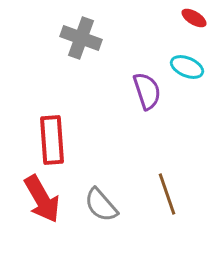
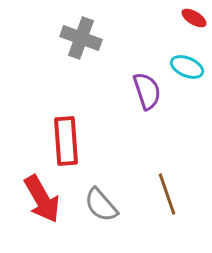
red rectangle: moved 14 px right, 1 px down
